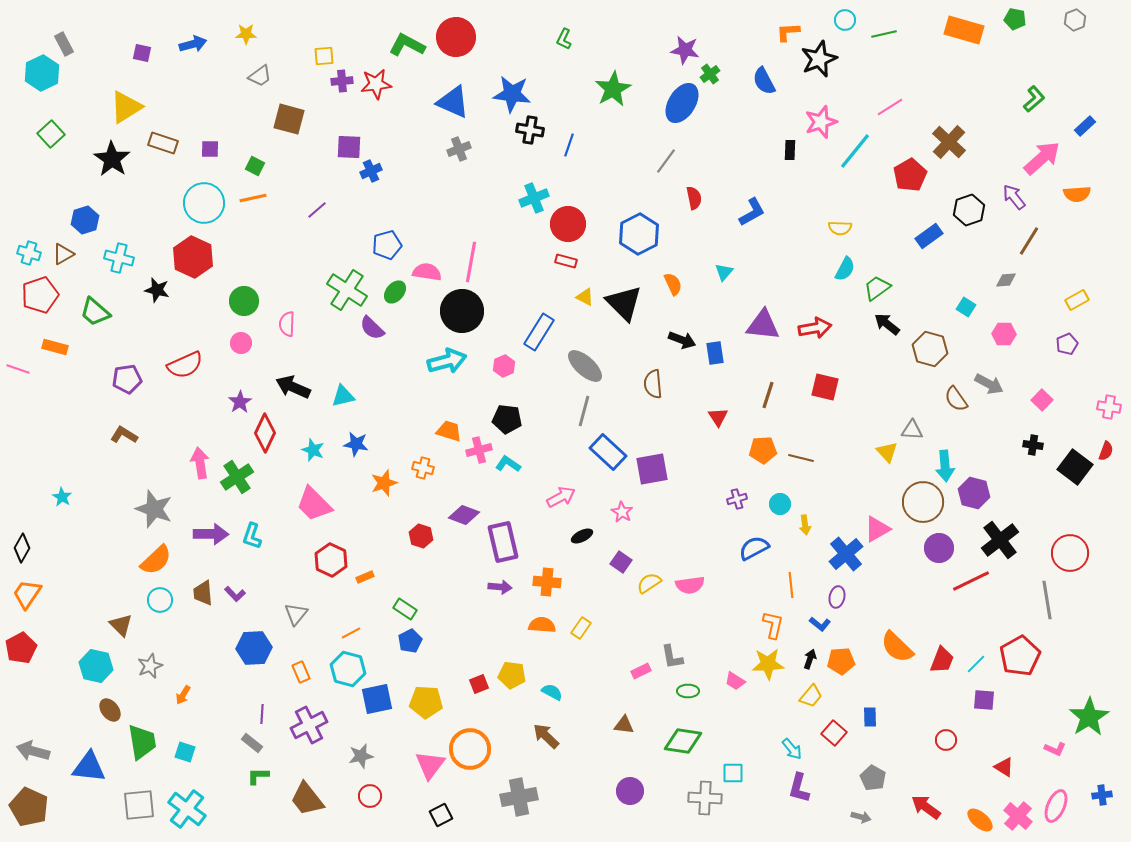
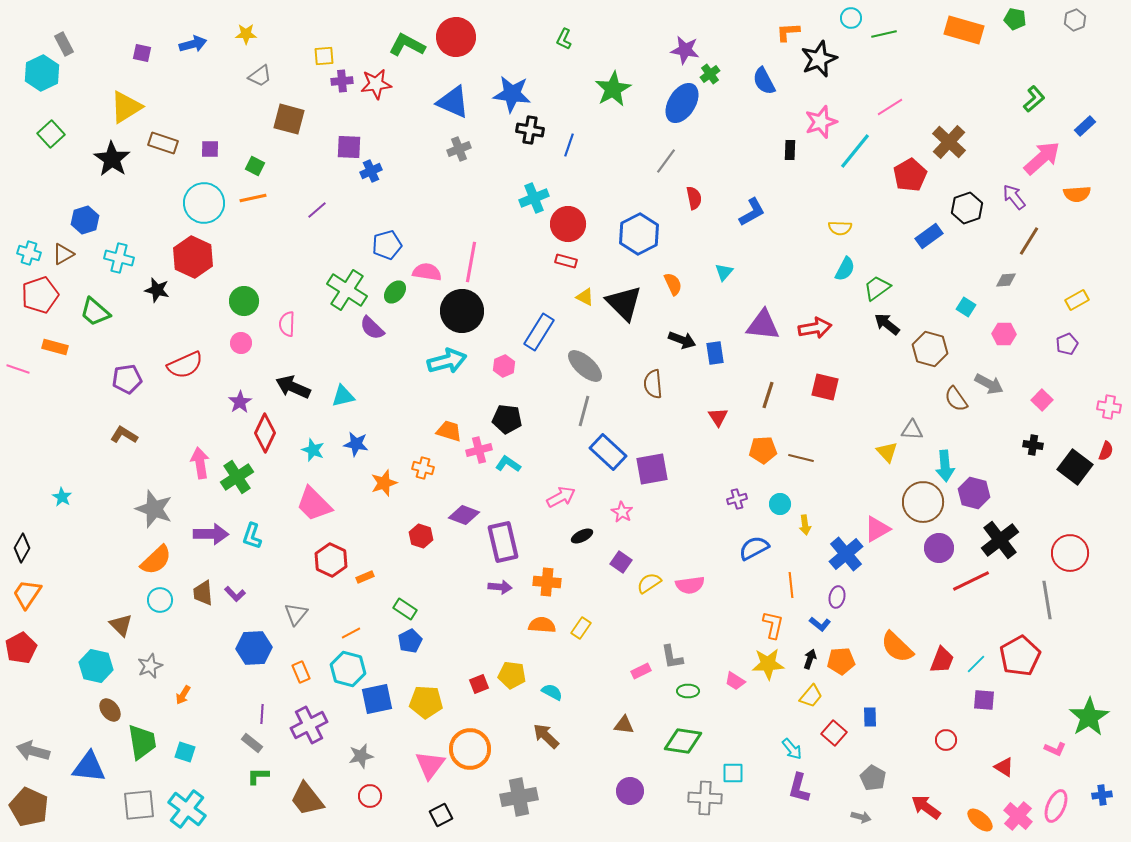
cyan circle at (845, 20): moved 6 px right, 2 px up
black hexagon at (969, 210): moved 2 px left, 2 px up
